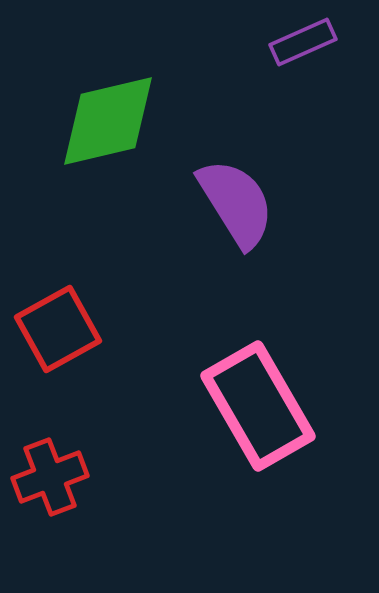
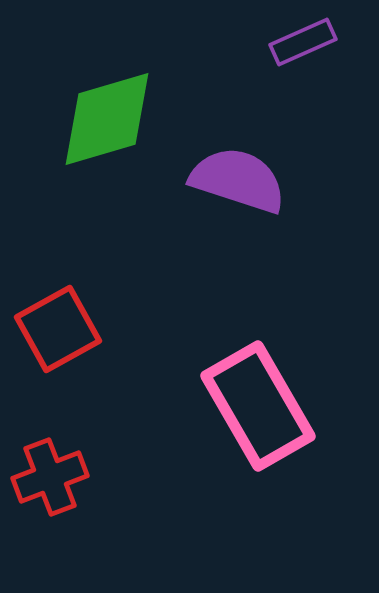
green diamond: moved 1 px left, 2 px up; rotated 3 degrees counterclockwise
purple semicircle: moved 2 px right, 23 px up; rotated 40 degrees counterclockwise
